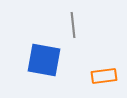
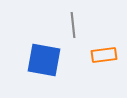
orange rectangle: moved 21 px up
